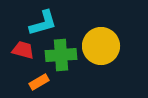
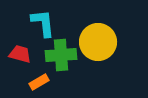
cyan L-shape: rotated 80 degrees counterclockwise
yellow circle: moved 3 px left, 4 px up
red trapezoid: moved 3 px left, 4 px down
